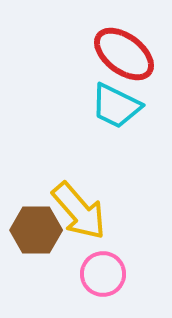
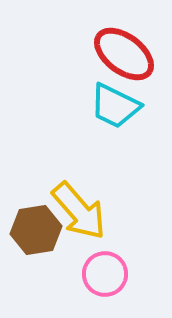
cyan trapezoid: moved 1 px left
brown hexagon: rotated 9 degrees counterclockwise
pink circle: moved 2 px right
